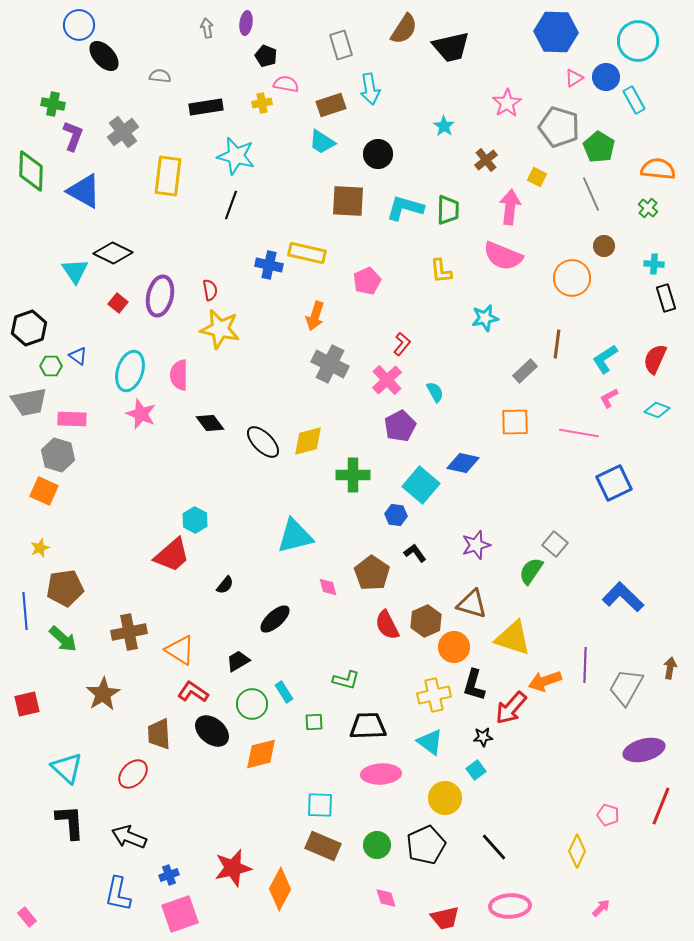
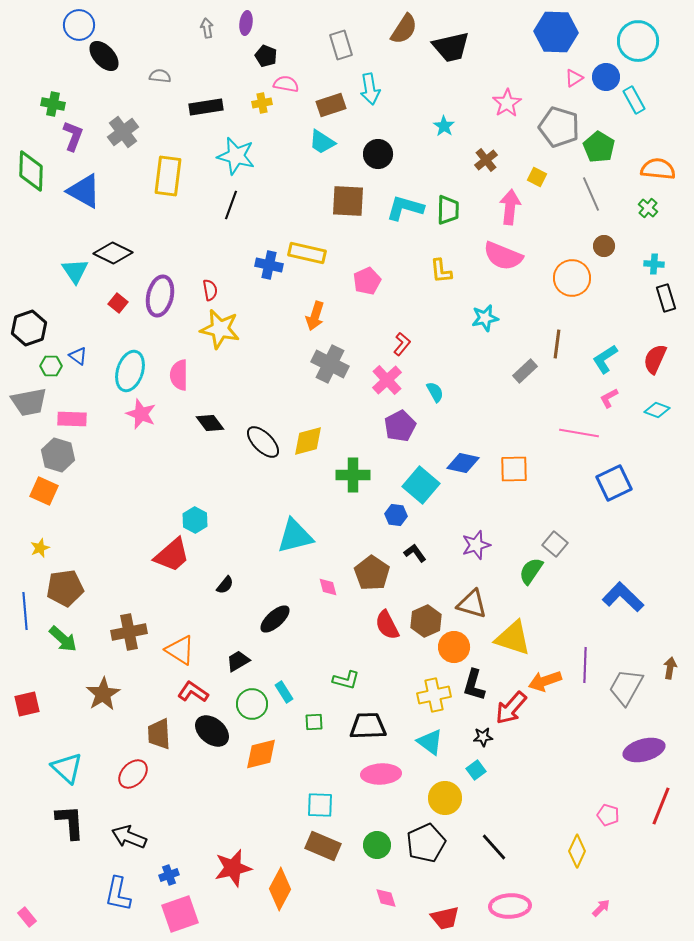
orange square at (515, 422): moved 1 px left, 47 px down
black pentagon at (426, 845): moved 2 px up
